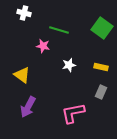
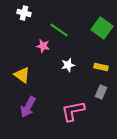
green line: rotated 18 degrees clockwise
white star: moved 1 px left
pink L-shape: moved 2 px up
